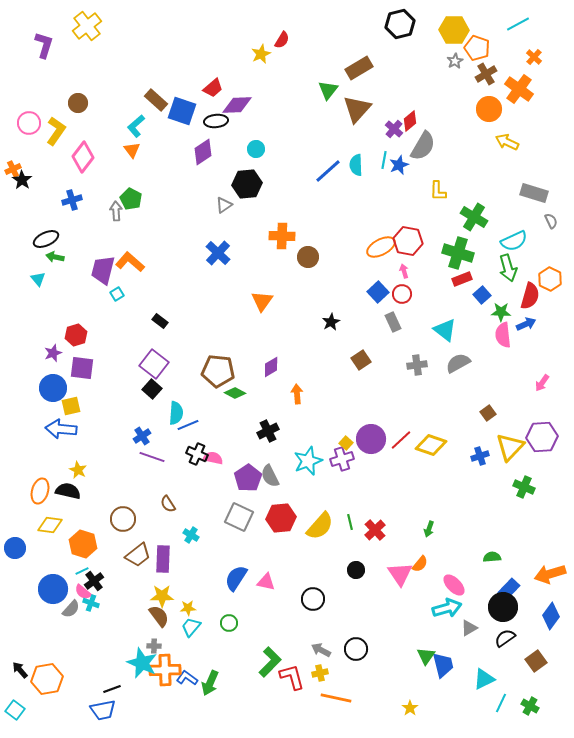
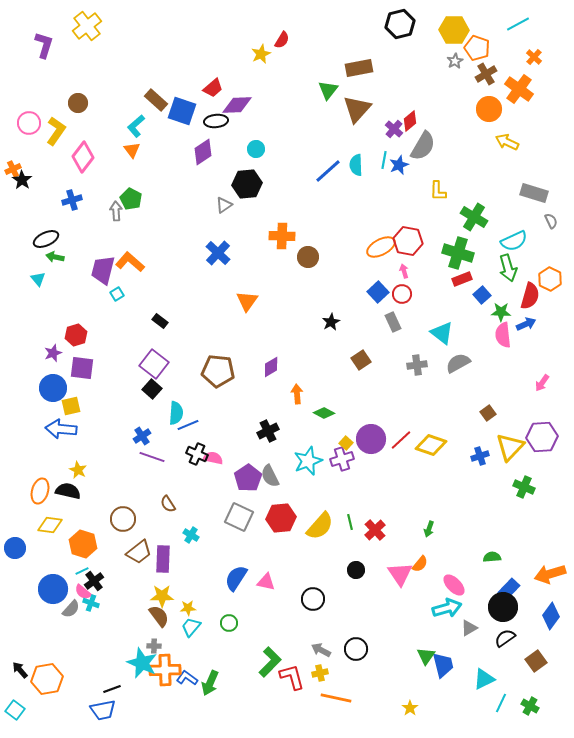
brown rectangle at (359, 68): rotated 20 degrees clockwise
orange triangle at (262, 301): moved 15 px left
cyan triangle at (445, 330): moved 3 px left, 3 px down
green diamond at (235, 393): moved 89 px right, 20 px down
brown trapezoid at (138, 555): moved 1 px right, 3 px up
